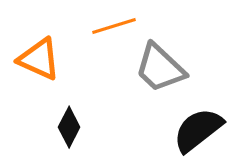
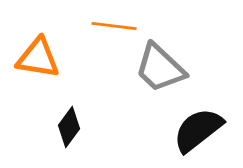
orange line: rotated 24 degrees clockwise
orange triangle: moved 1 px left, 1 px up; rotated 15 degrees counterclockwise
black diamond: rotated 9 degrees clockwise
